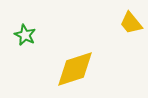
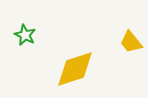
yellow trapezoid: moved 19 px down
